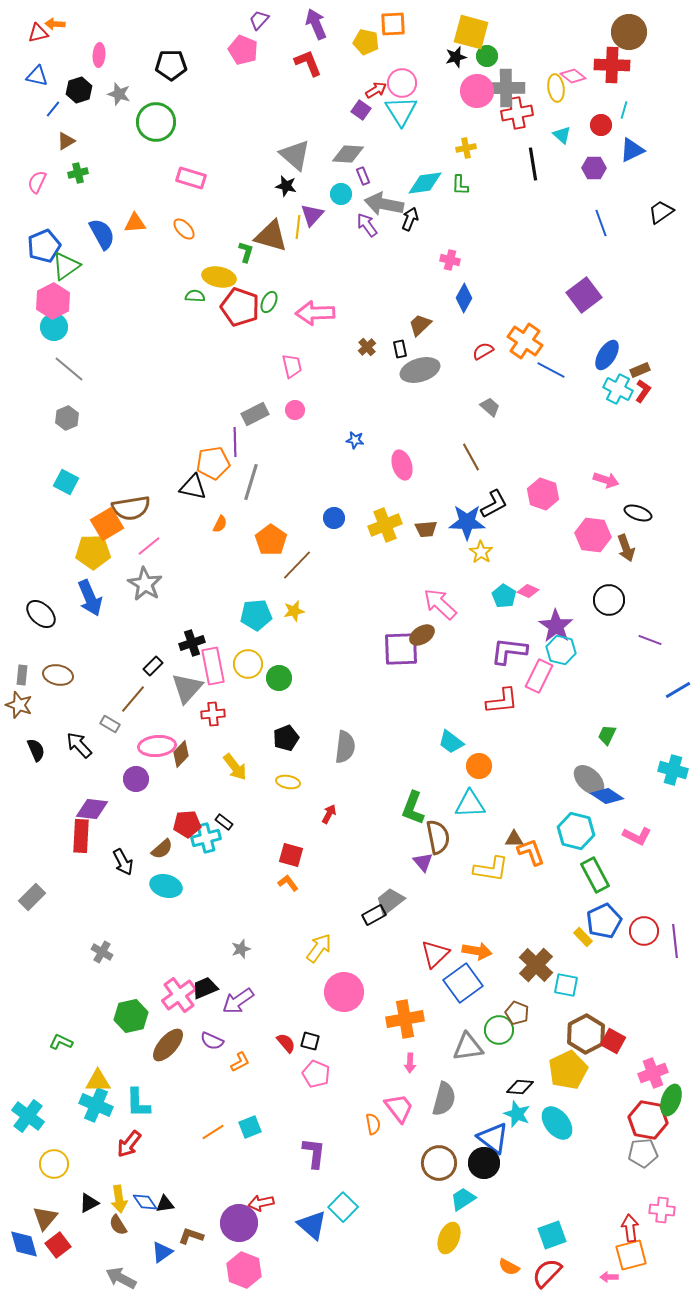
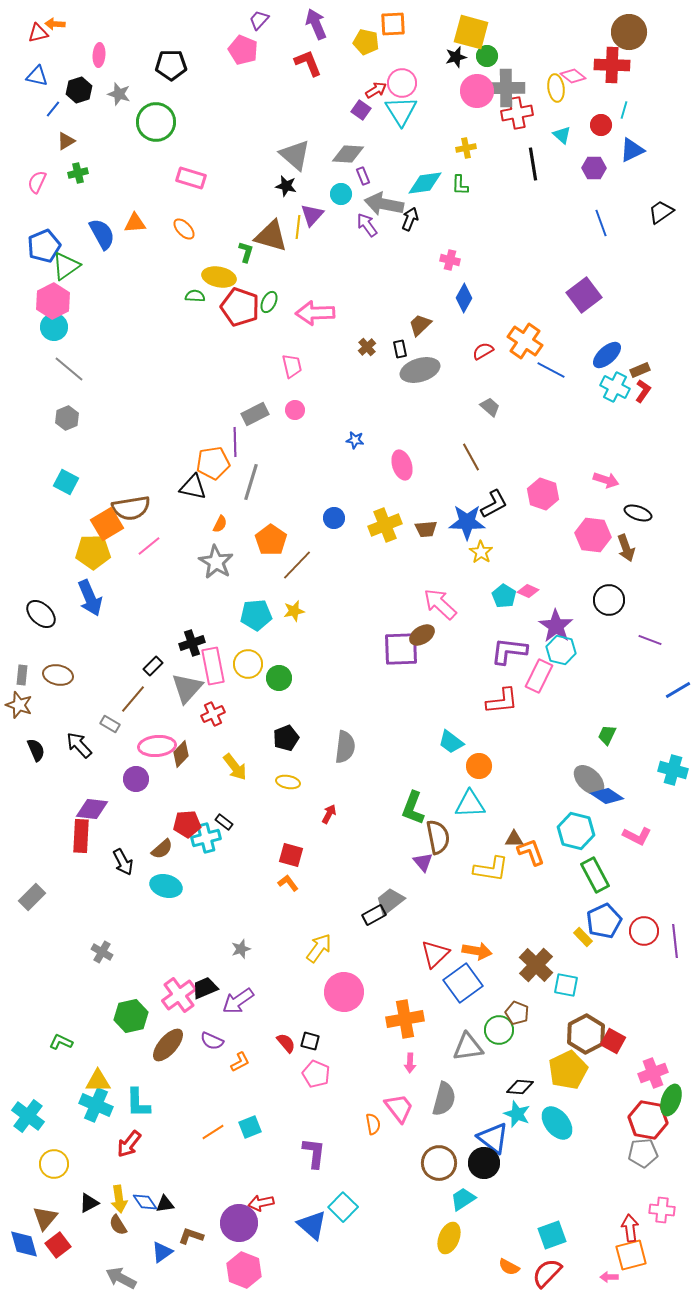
blue ellipse at (607, 355): rotated 16 degrees clockwise
cyan cross at (618, 389): moved 3 px left, 2 px up
gray star at (145, 584): moved 71 px right, 22 px up
red cross at (213, 714): rotated 20 degrees counterclockwise
